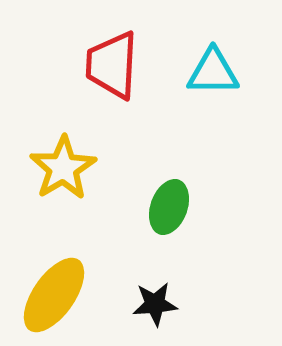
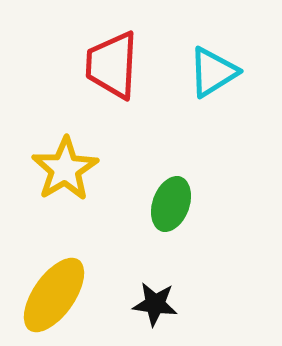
cyan triangle: rotated 32 degrees counterclockwise
yellow star: moved 2 px right, 1 px down
green ellipse: moved 2 px right, 3 px up
black star: rotated 12 degrees clockwise
